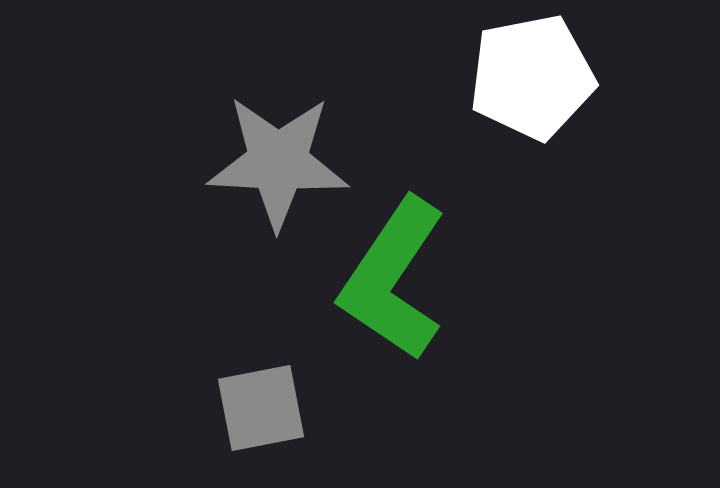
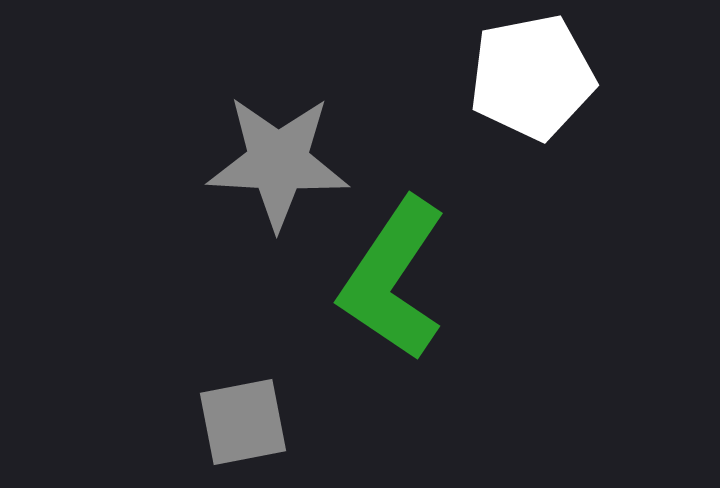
gray square: moved 18 px left, 14 px down
